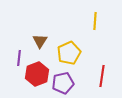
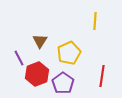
purple line: rotated 35 degrees counterclockwise
purple pentagon: rotated 25 degrees counterclockwise
